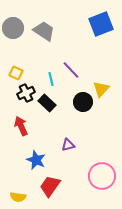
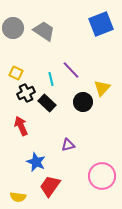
yellow triangle: moved 1 px right, 1 px up
blue star: moved 2 px down
